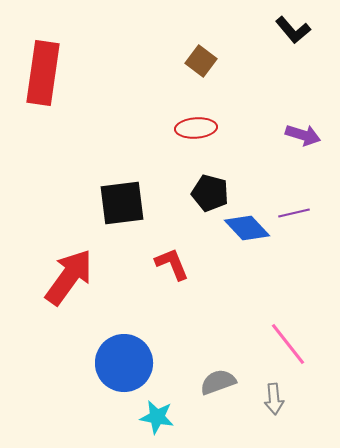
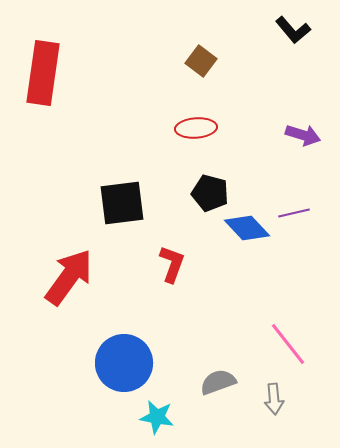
red L-shape: rotated 42 degrees clockwise
